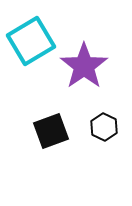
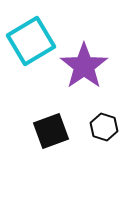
black hexagon: rotated 8 degrees counterclockwise
